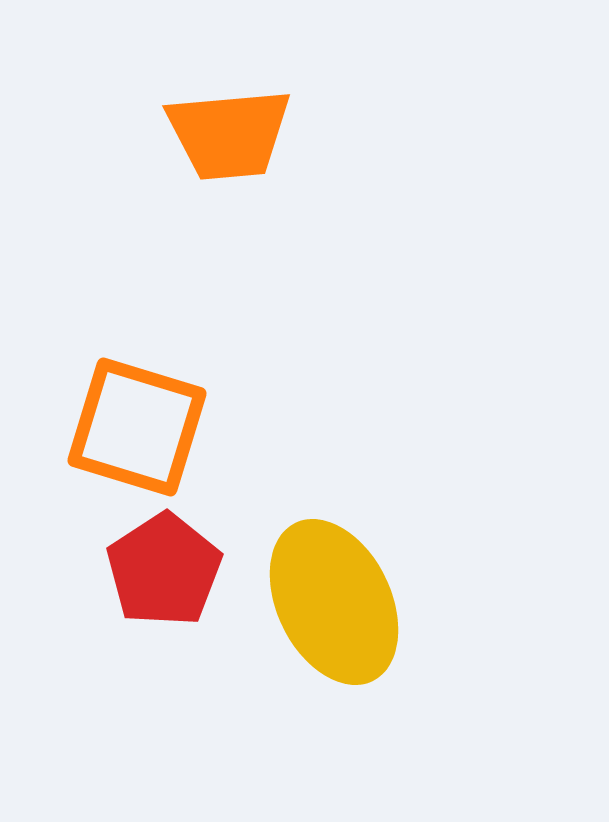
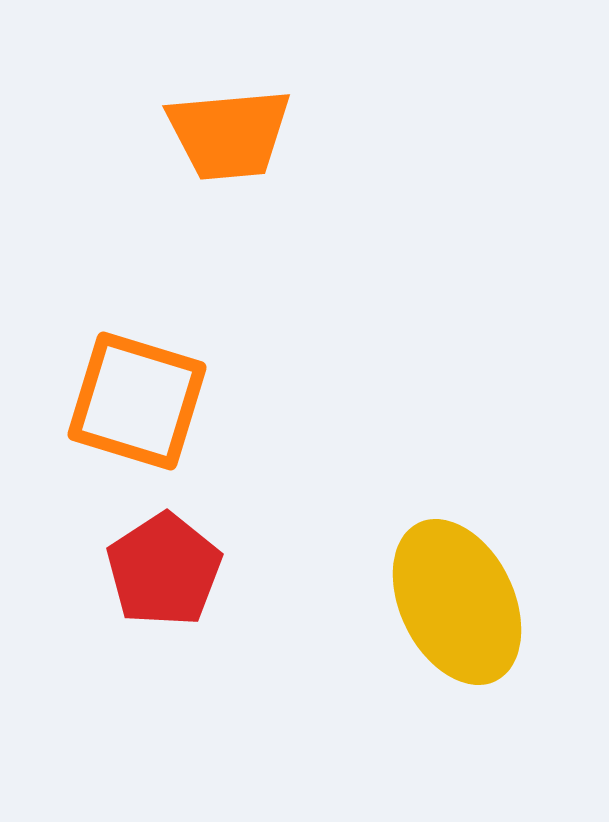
orange square: moved 26 px up
yellow ellipse: moved 123 px right
